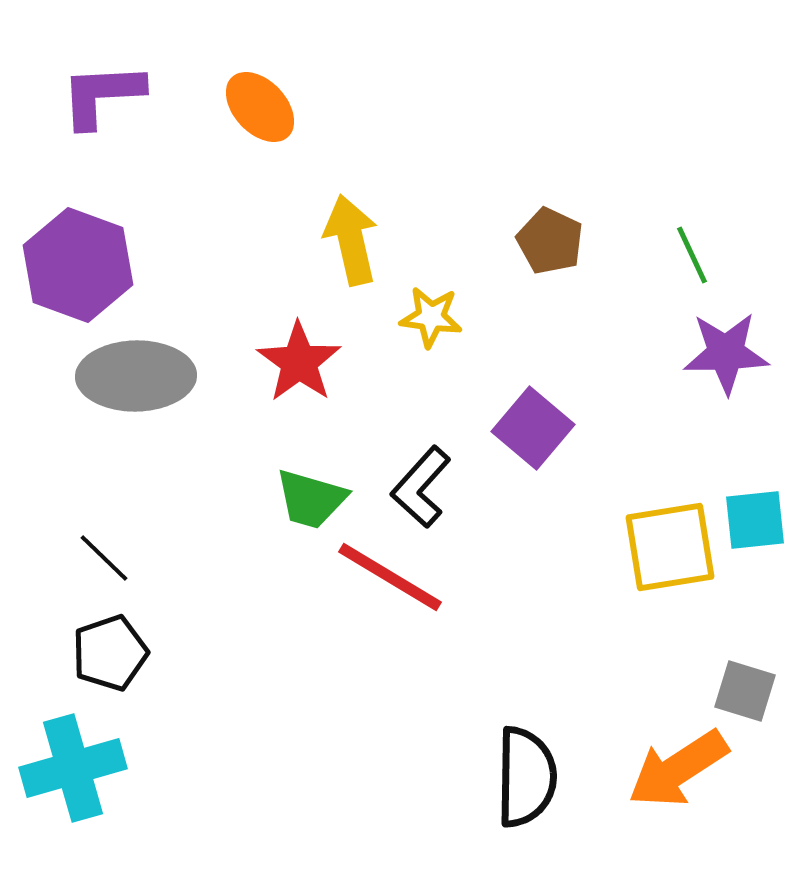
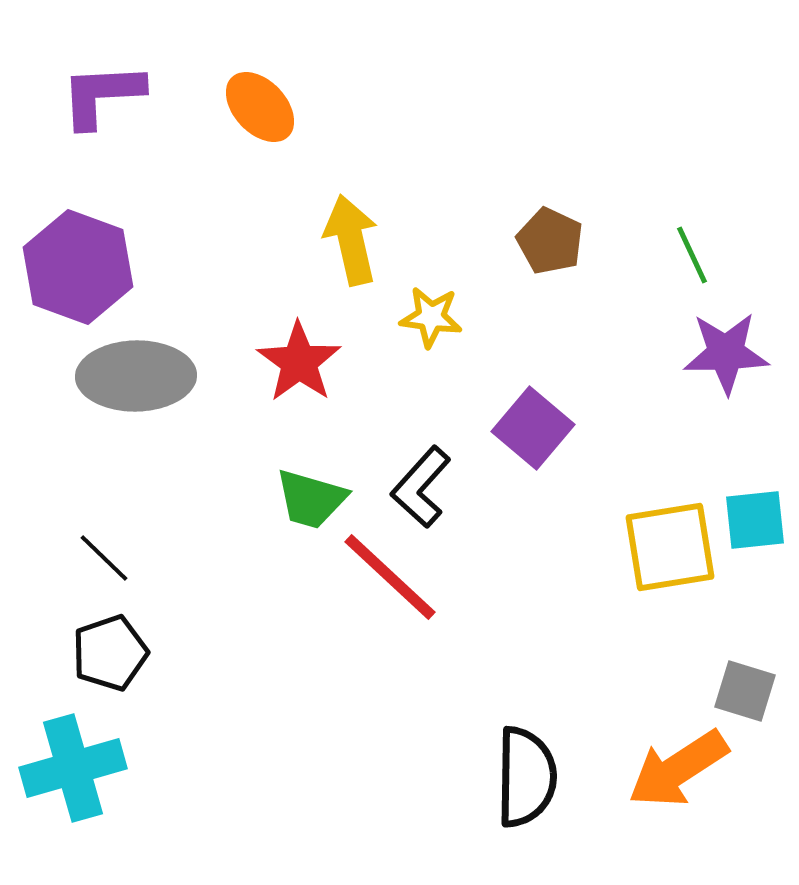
purple hexagon: moved 2 px down
red line: rotated 12 degrees clockwise
